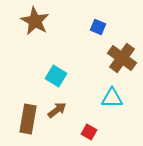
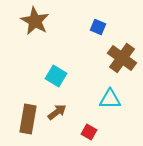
cyan triangle: moved 2 px left, 1 px down
brown arrow: moved 2 px down
